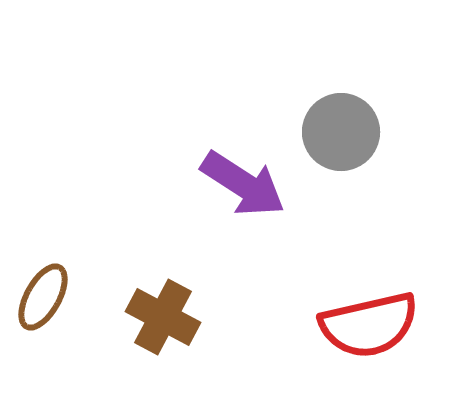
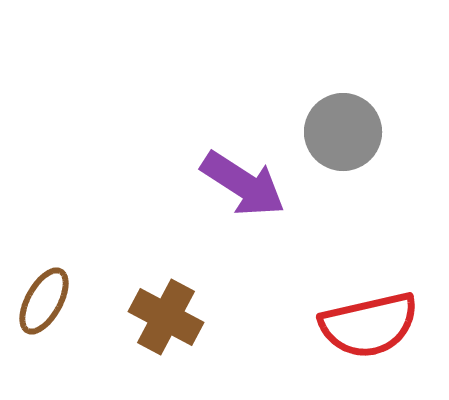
gray circle: moved 2 px right
brown ellipse: moved 1 px right, 4 px down
brown cross: moved 3 px right
